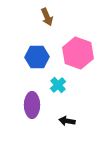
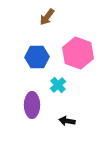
brown arrow: rotated 60 degrees clockwise
